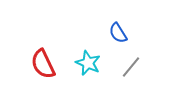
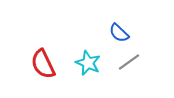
blue semicircle: moved 1 px right; rotated 15 degrees counterclockwise
gray line: moved 2 px left, 5 px up; rotated 15 degrees clockwise
